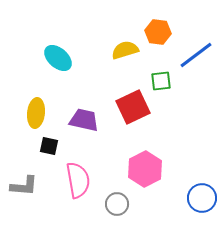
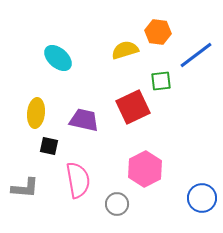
gray L-shape: moved 1 px right, 2 px down
